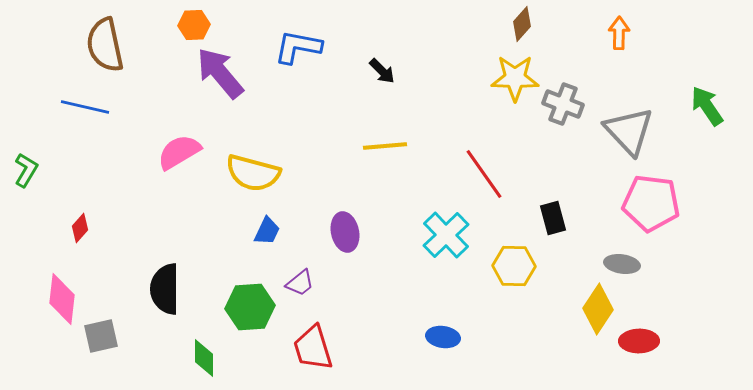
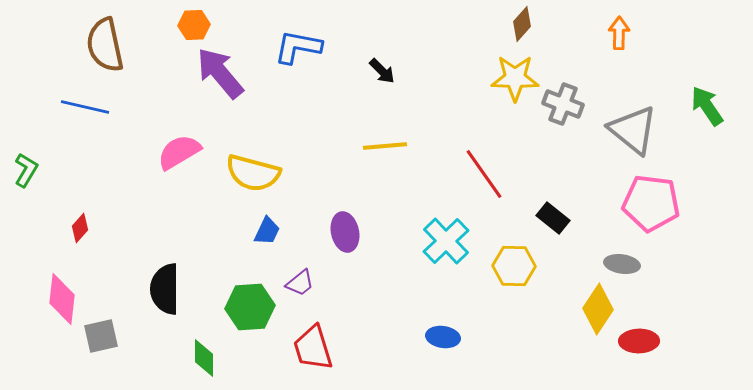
gray triangle: moved 4 px right, 1 px up; rotated 8 degrees counterclockwise
black rectangle: rotated 36 degrees counterclockwise
cyan cross: moved 6 px down
